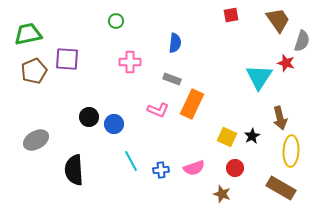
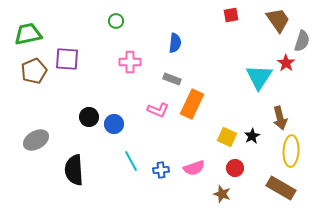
red star: rotated 18 degrees clockwise
